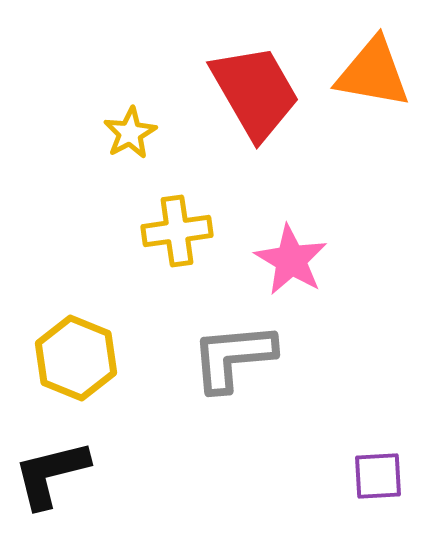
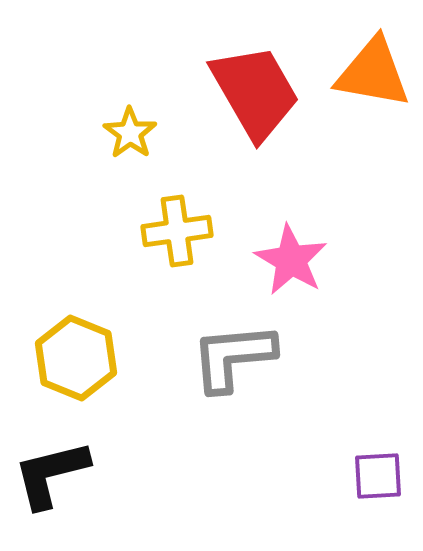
yellow star: rotated 8 degrees counterclockwise
